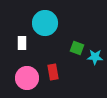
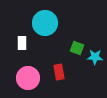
red rectangle: moved 6 px right
pink circle: moved 1 px right
